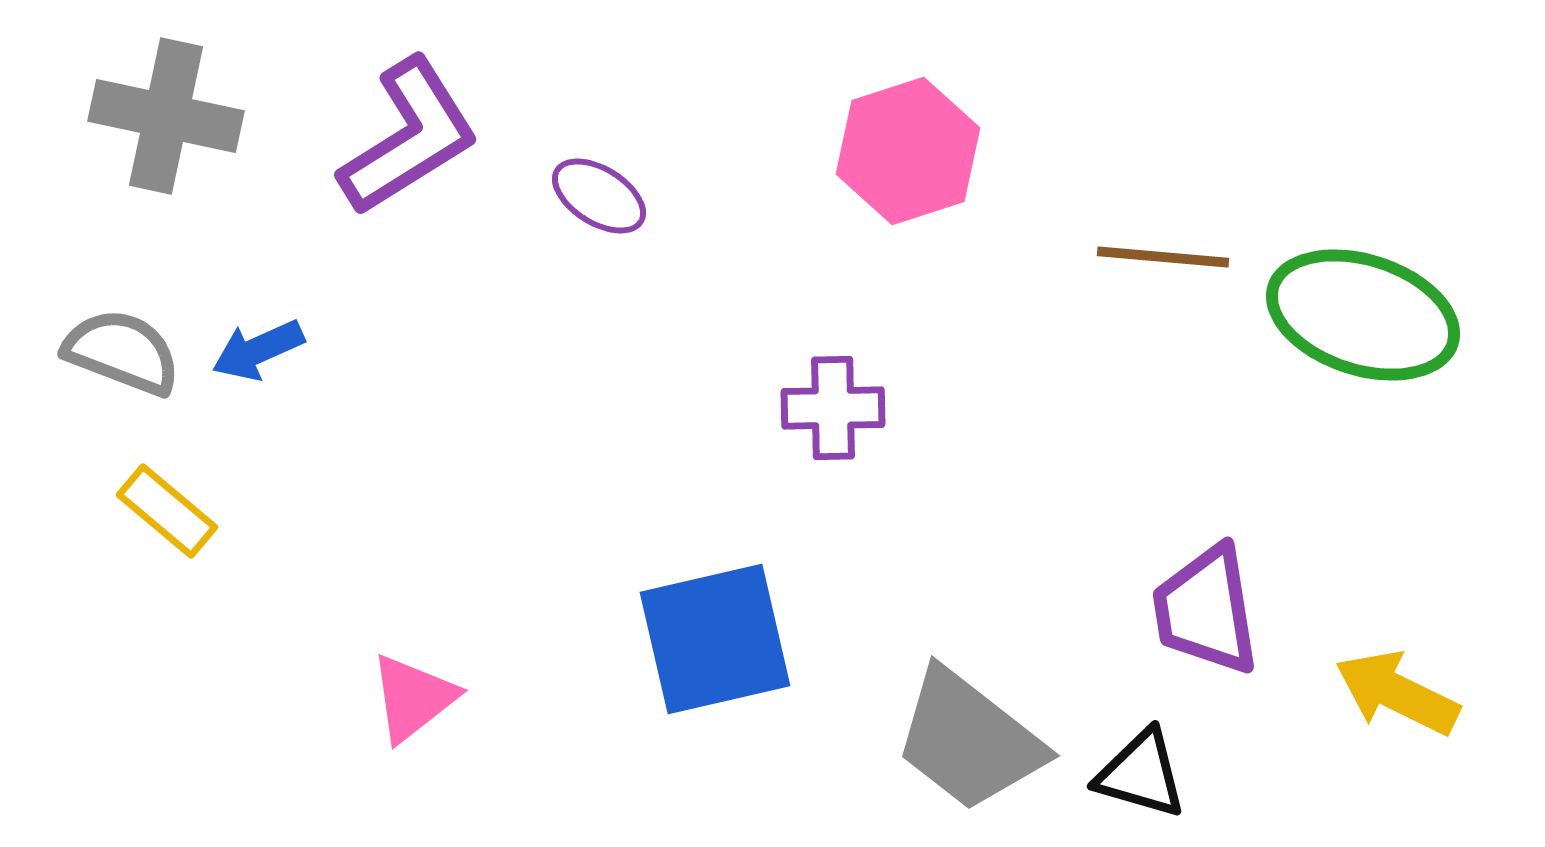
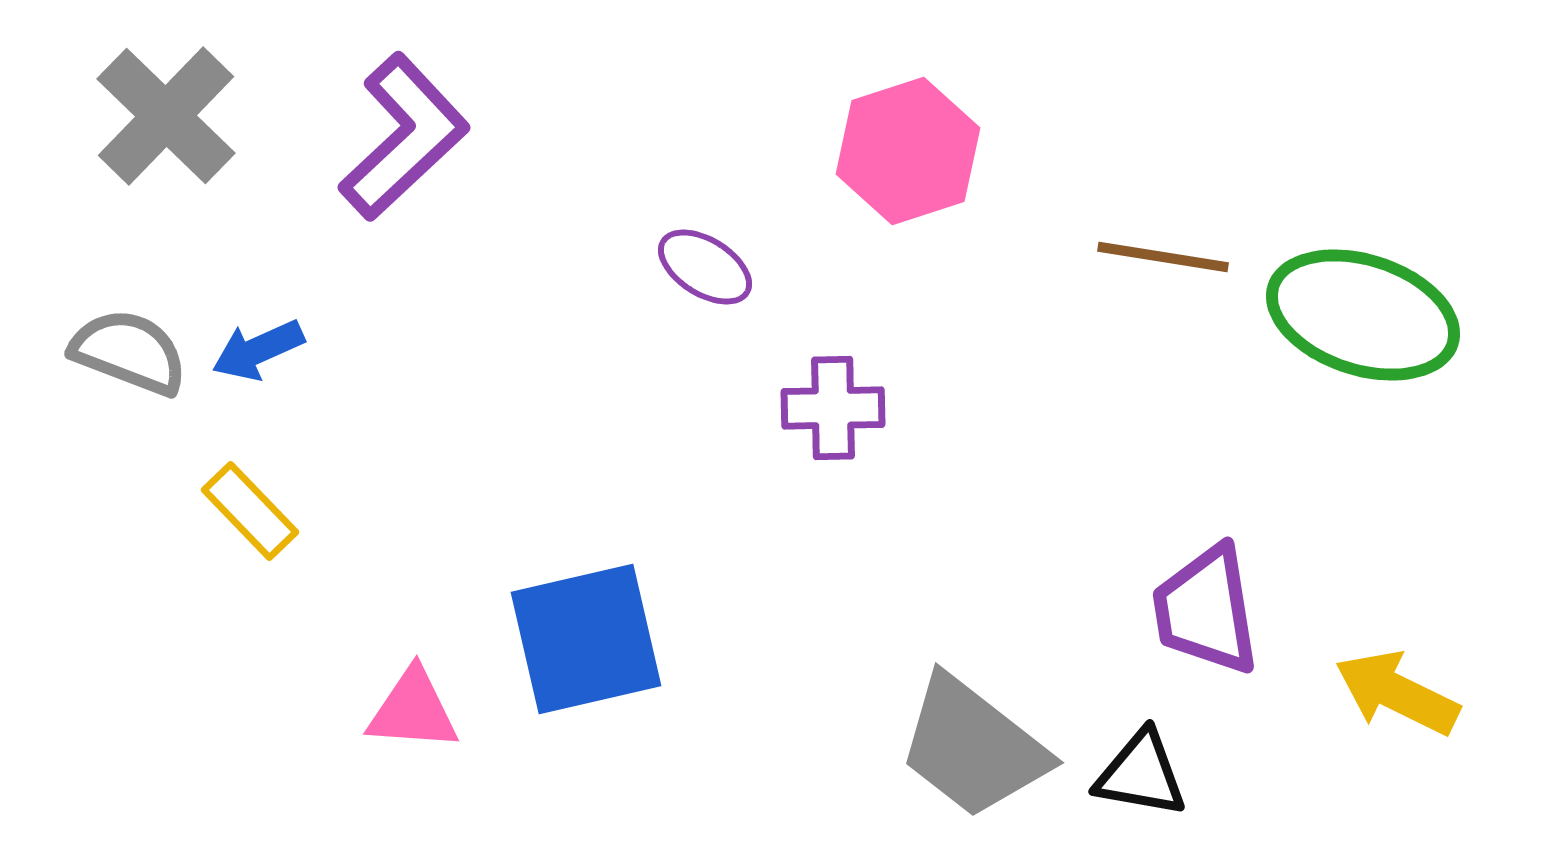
gray cross: rotated 32 degrees clockwise
purple L-shape: moved 5 px left; rotated 11 degrees counterclockwise
purple ellipse: moved 106 px right, 71 px down
brown line: rotated 4 degrees clockwise
gray semicircle: moved 7 px right
yellow rectangle: moved 83 px right; rotated 6 degrees clockwise
blue square: moved 129 px left
pink triangle: moved 12 px down; rotated 42 degrees clockwise
gray trapezoid: moved 4 px right, 7 px down
black triangle: rotated 6 degrees counterclockwise
